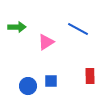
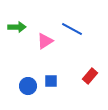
blue line: moved 6 px left
pink triangle: moved 1 px left, 1 px up
red rectangle: rotated 42 degrees clockwise
